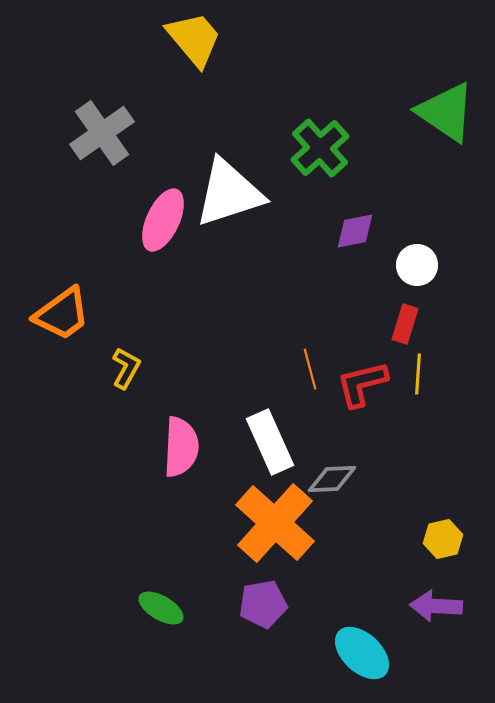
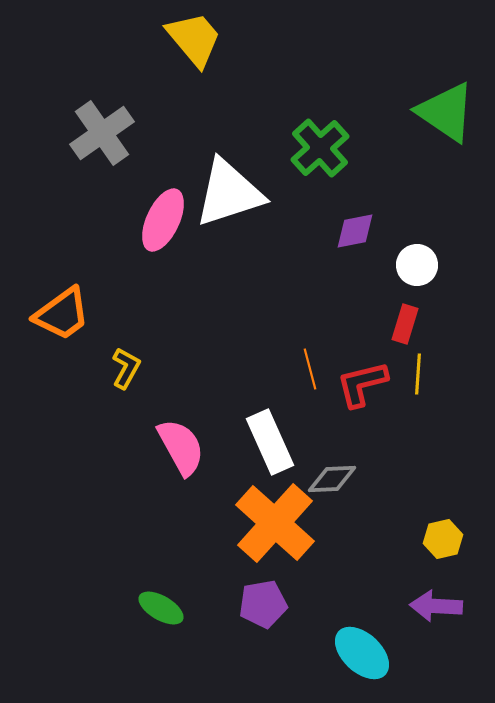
pink semicircle: rotated 32 degrees counterclockwise
